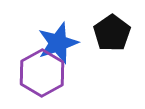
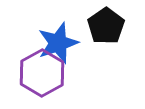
black pentagon: moved 6 px left, 7 px up
